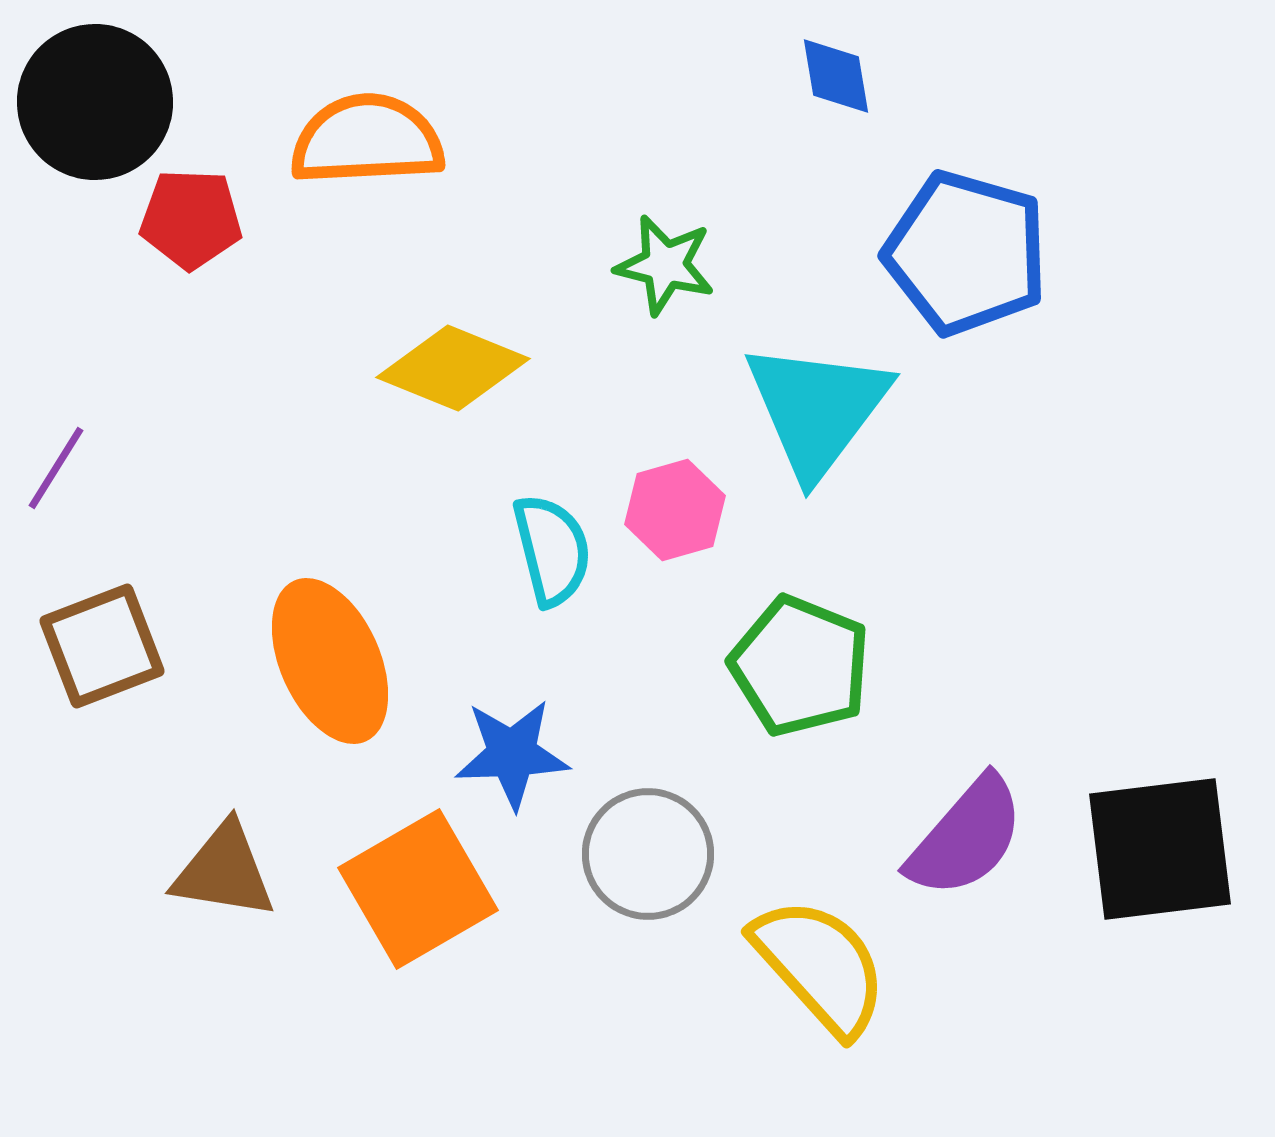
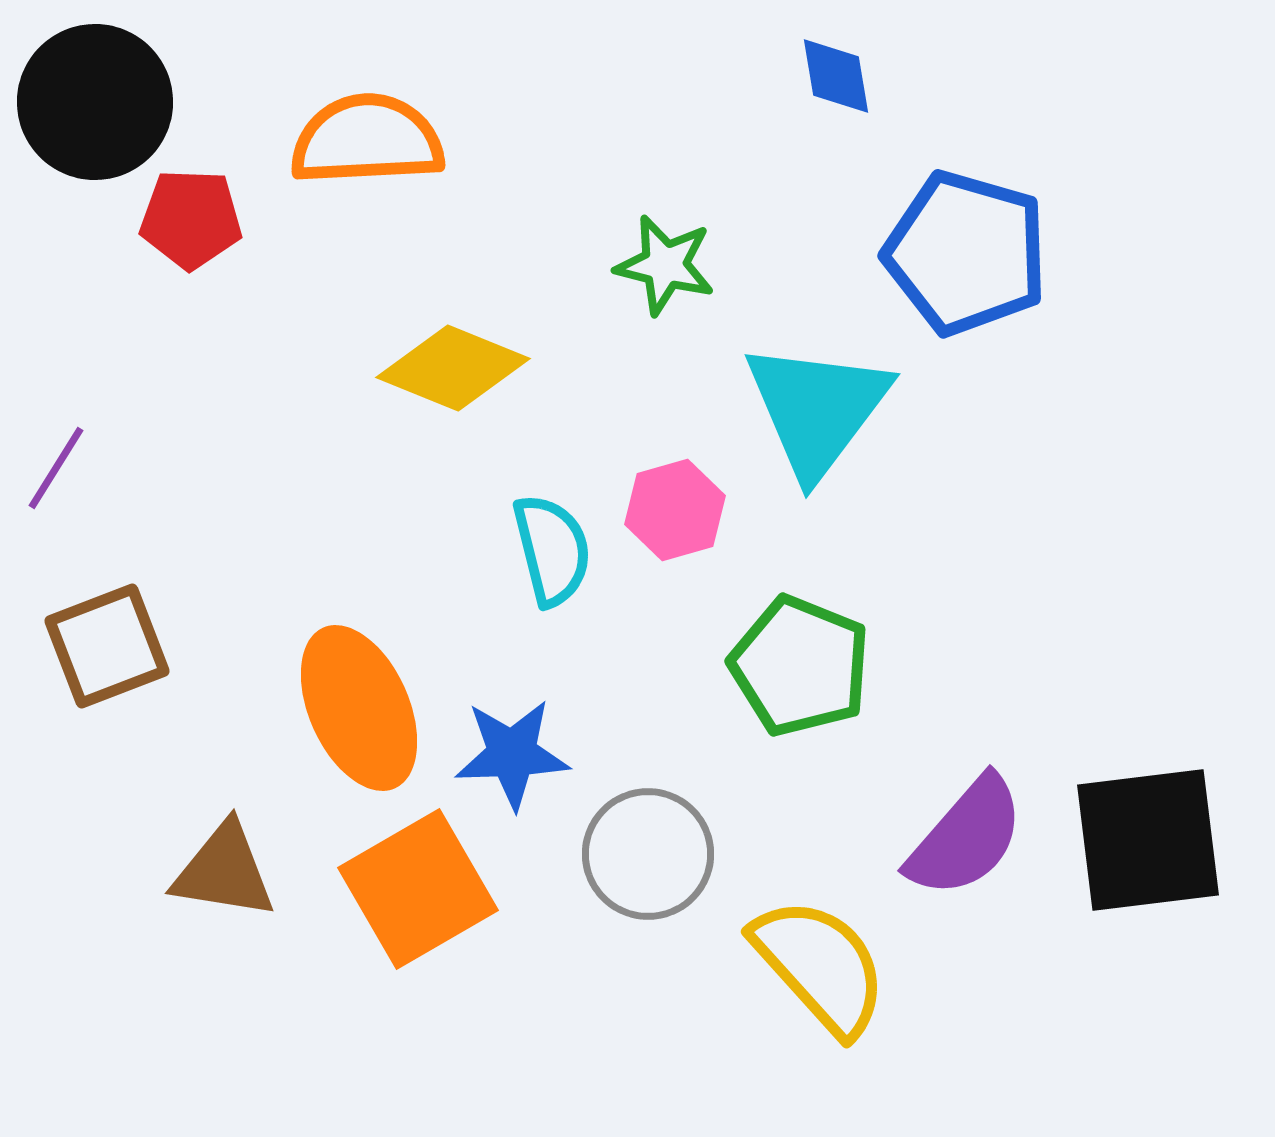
brown square: moved 5 px right
orange ellipse: moved 29 px right, 47 px down
black square: moved 12 px left, 9 px up
